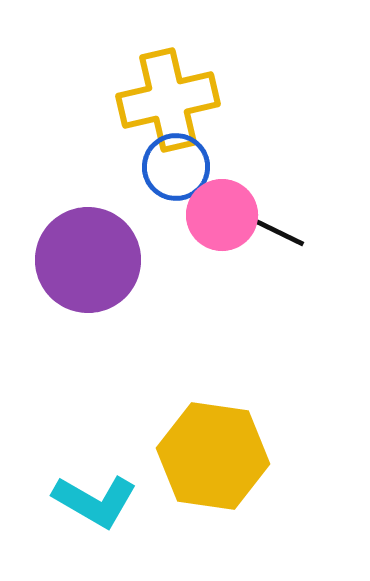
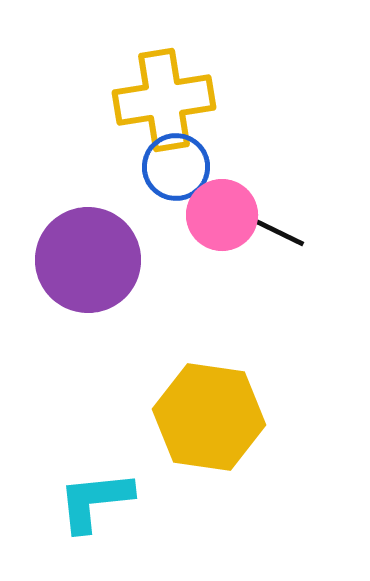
yellow cross: moved 4 px left; rotated 4 degrees clockwise
yellow hexagon: moved 4 px left, 39 px up
cyan L-shape: rotated 144 degrees clockwise
